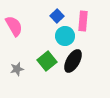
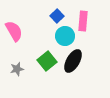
pink semicircle: moved 5 px down
